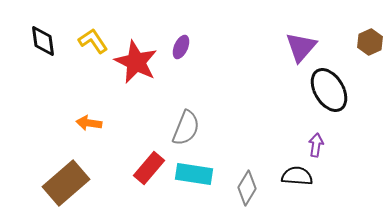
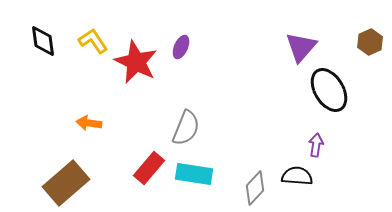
gray diamond: moved 8 px right; rotated 12 degrees clockwise
